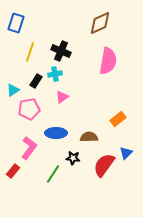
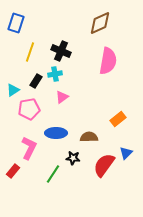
pink L-shape: rotated 10 degrees counterclockwise
